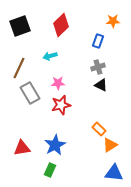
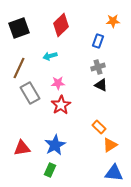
black square: moved 1 px left, 2 px down
red star: rotated 18 degrees counterclockwise
orange rectangle: moved 2 px up
